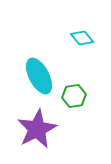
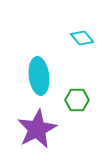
cyan ellipse: rotated 21 degrees clockwise
green hexagon: moved 3 px right, 4 px down; rotated 10 degrees clockwise
